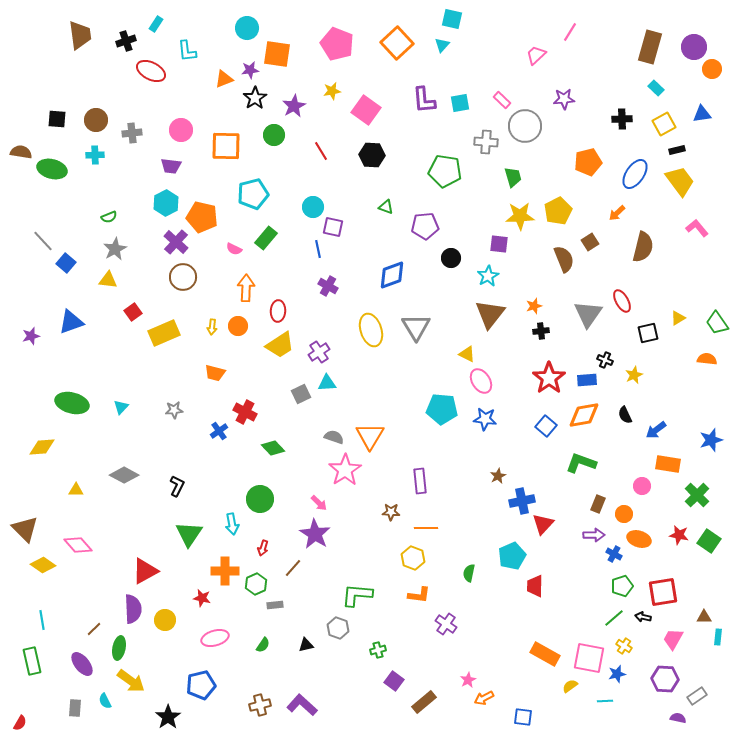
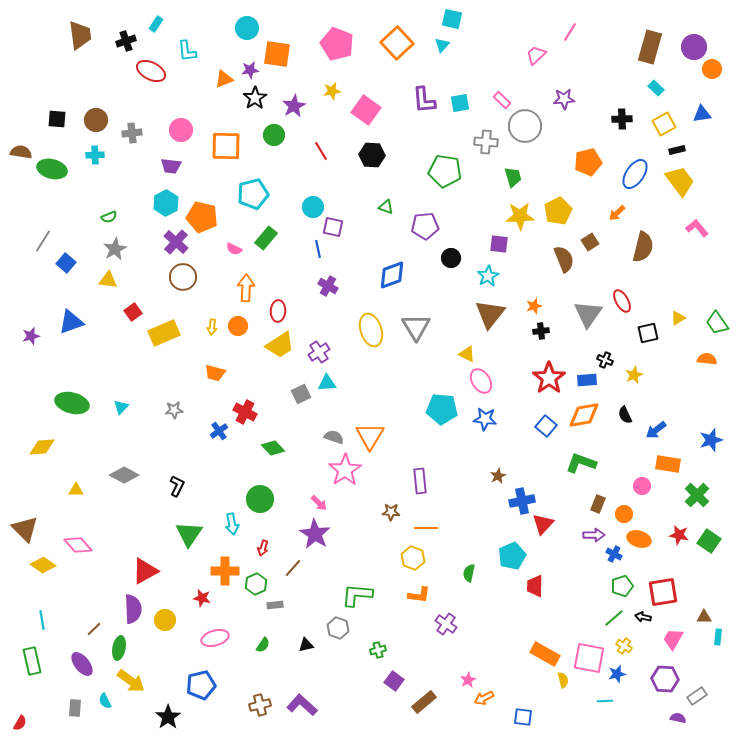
gray line at (43, 241): rotated 75 degrees clockwise
yellow semicircle at (570, 686): moved 7 px left, 6 px up; rotated 112 degrees clockwise
